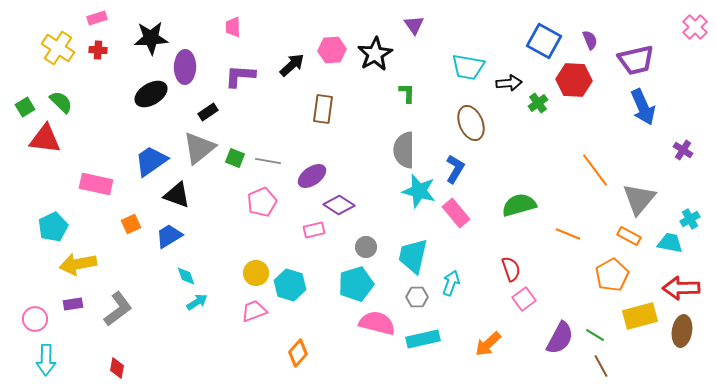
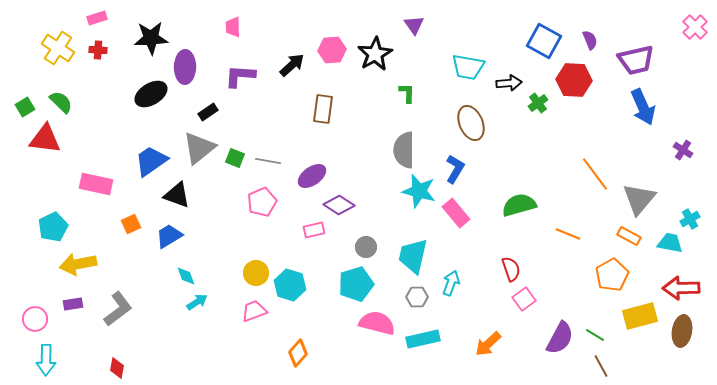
orange line at (595, 170): moved 4 px down
